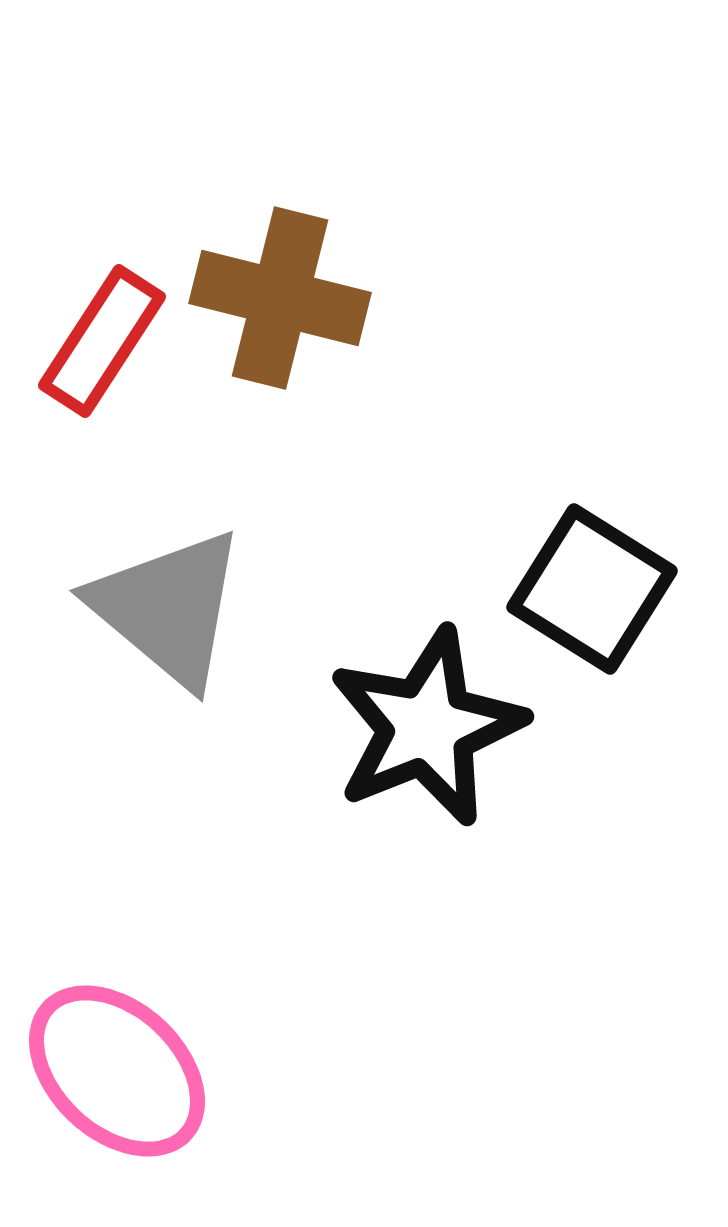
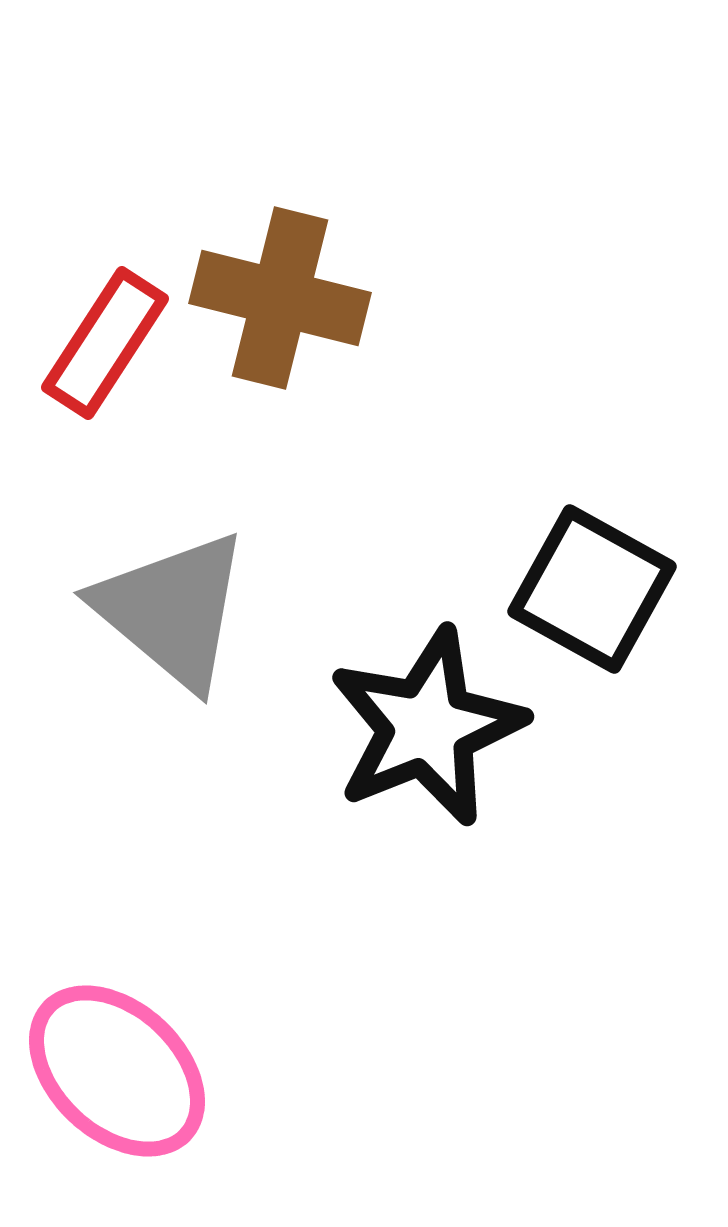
red rectangle: moved 3 px right, 2 px down
black square: rotated 3 degrees counterclockwise
gray triangle: moved 4 px right, 2 px down
